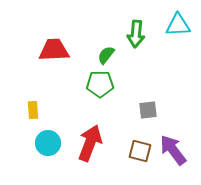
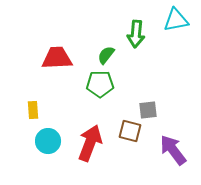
cyan triangle: moved 2 px left, 5 px up; rotated 8 degrees counterclockwise
red trapezoid: moved 3 px right, 8 px down
cyan circle: moved 2 px up
brown square: moved 10 px left, 20 px up
